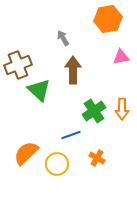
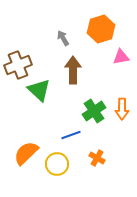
orange hexagon: moved 7 px left, 10 px down; rotated 8 degrees counterclockwise
